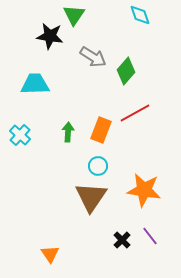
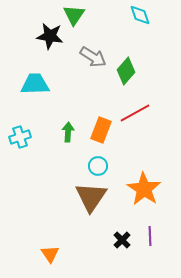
cyan cross: moved 2 px down; rotated 30 degrees clockwise
orange star: moved 1 px up; rotated 24 degrees clockwise
purple line: rotated 36 degrees clockwise
